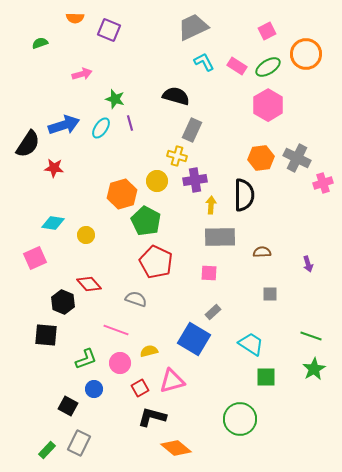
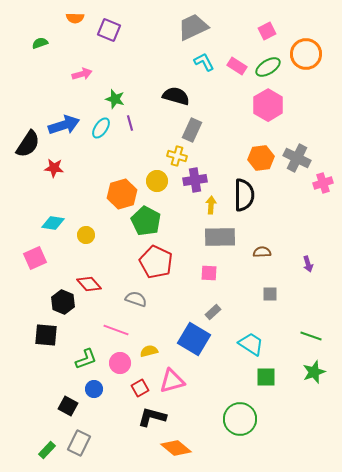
green star at (314, 369): moved 3 px down; rotated 10 degrees clockwise
